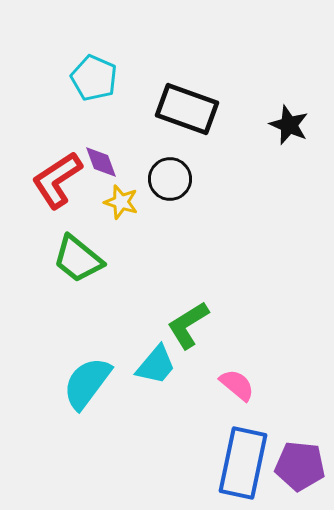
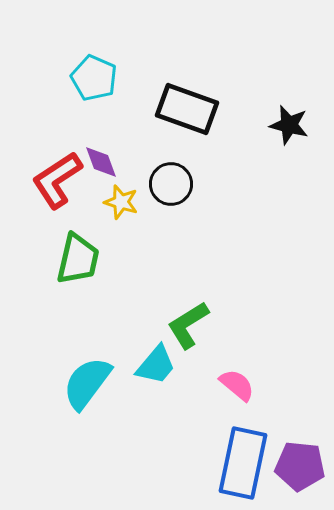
black star: rotated 9 degrees counterclockwise
black circle: moved 1 px right, 5 px down
green trapezoid: rotated 116 degrees counterclockwise
